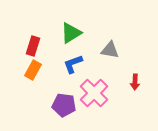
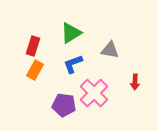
orange rectangle: moved 2 px right
